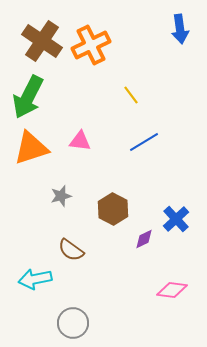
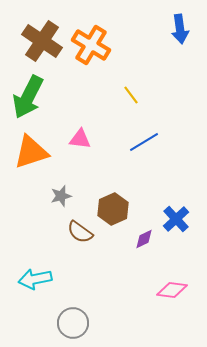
orange cross: rotated 33 degrees counterclockwise
pink triangle: moved 2 px up
orange triangle: moved 4 px down
brown hexagon: rotated 8 degrees clockwise
brown semicircle: moved 9 px right, 18 px up
